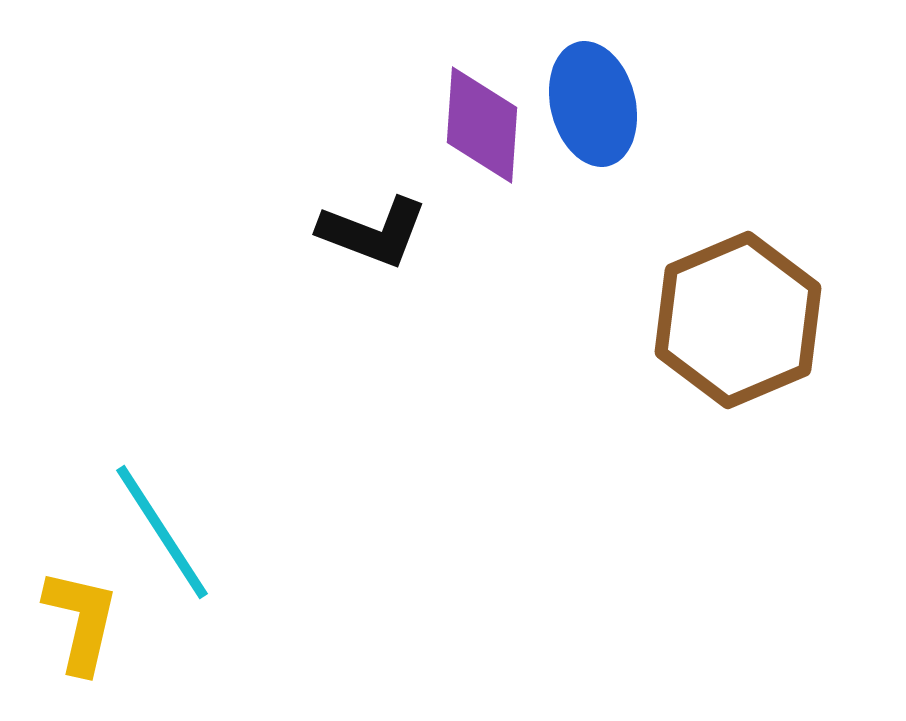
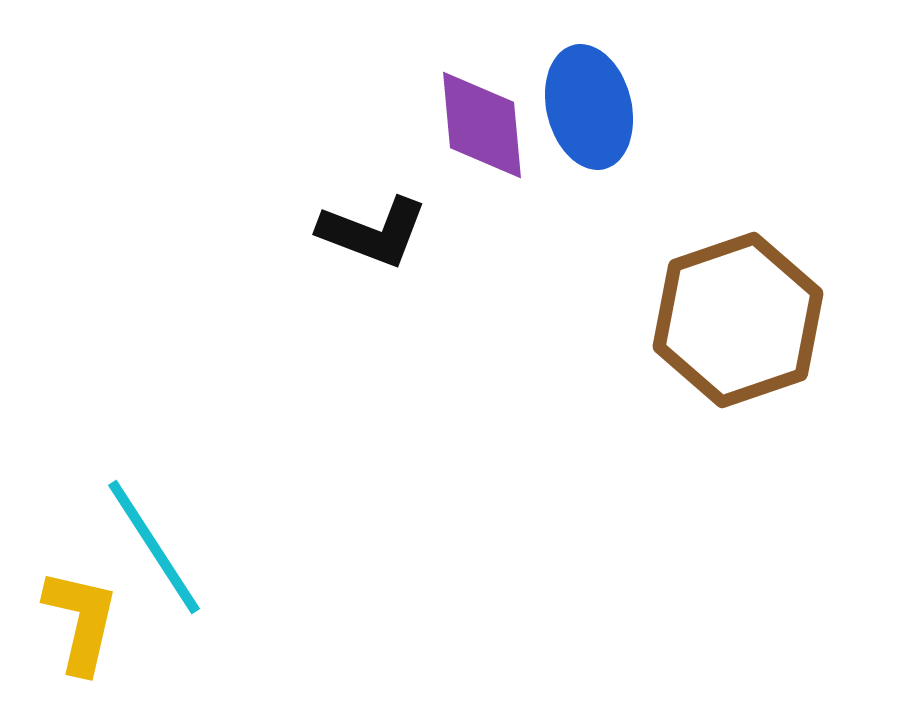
blue ellipse: moved 4 px left, 3 px down
purple diamond: rotated 9 degrees counterclockwise
brown hexagon: rotated 4 degrees clockwise
cyan line: moved 8 px left, 15 px down
